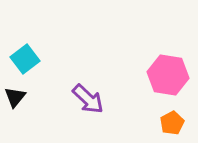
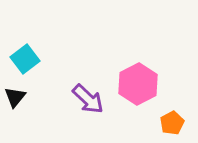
pink hexagon: moved 30 px left, 9 px down; rotated 24 degrees clockwise
